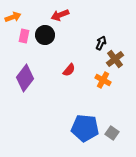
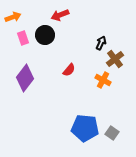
pink rectangle: moved 1 px left, 2 px down; rotated 32 degrees counterclockwise
